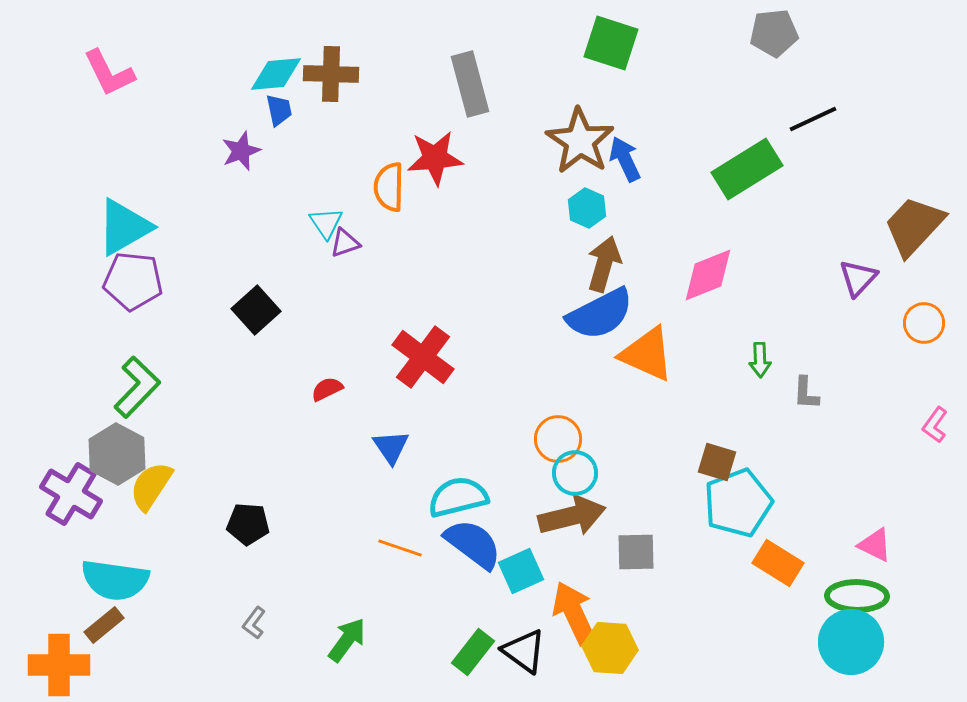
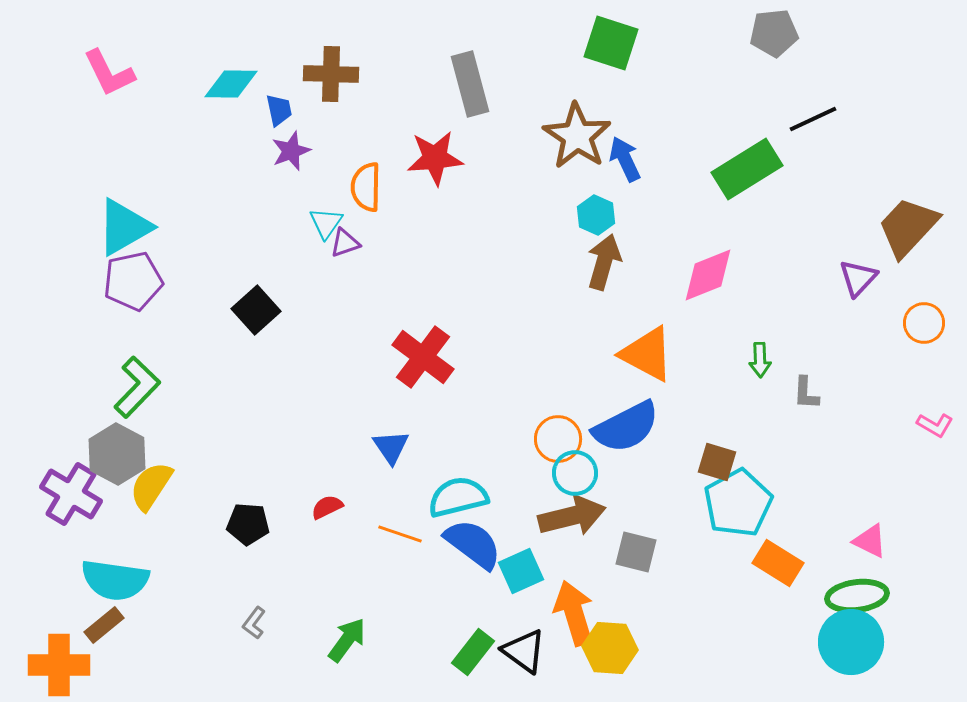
cyan diamond at (276, 74): moved 45 px left, 10 px down; rotated 6 degrees clockwise
brown star at (580, 141): moved 3 px left, 5 px up
purple star at (241, 151): moved 50 px right
orange semicircle at (389, 187): moved 23 px left
cyan hexagon at (587, 208): moved 9 px right, 7 px down
cyan triangle at (326, 223): rotated 9 degrees clockwise
brown trapezoid at (914, 226): moved 6 px left, 1 px down
brown arrow at (604, 264): moved 2 px up
purple pentagon at (133, 281): rotated 18 degrees counterclockwise
blue semicircle at (600, 314): moved 26 px right, 113 px down
orange triangle at (647, 354): rotated 4 degrees clockwise
red semicircle at (327, 389): moved 118 px down
pink L-shape at (935, 425): rotated 96 degrees counterclockwise
cyan pentagon at (738, 503): rotated 8 degrees counterclockwise
pink triangle at (875, 545): moved 5 px left, 4 px up
orange line at (400, 548): moved 14 px up
gray square at (636, 552): rotated 15 degrees clockwise
green ellipse at (857, 596): rotated 8 degrees counterclockwise
orange arrow at (574, 613): rotated 8 degrees clockwise
